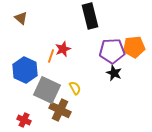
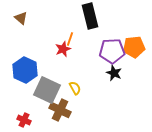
orange line: moved 19 px right, 17 px up
